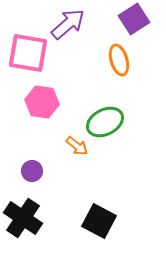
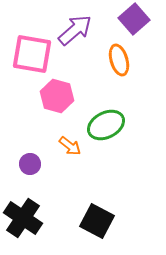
purple square: rotated 8 degrees counterclockwise
purple arrow: moved 7 px right, 6 px down
pink square: moved 4 px right, 1 px down
pink hexagon: moved 15 px right, 6 px up; rotated 8 degrees clockwise
green ellipse: moved 1 px right, 3 px down
orange arrow: moved 7 px left
purple circle: moved 2 px left, 7 px up
black square: moved 2 px left
